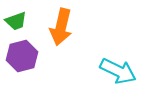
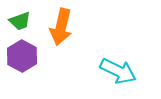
green trapezoid: moved 4 px right
purple hexagon: rotated 16 degrees counterclockwise
